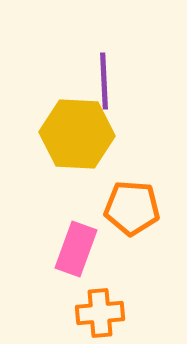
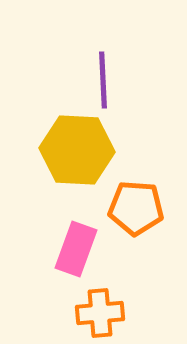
purple line: moved 1 px left, 1 px up
yellow hexagon: moved 16 px down
orange pentagon: moved 4 px right
